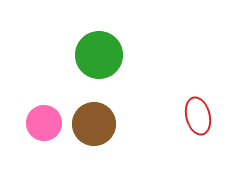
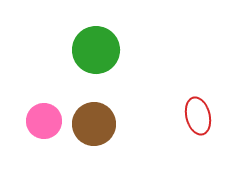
green circle: moved 3 px left, 5 px up
pink circle: moved 2 px up
